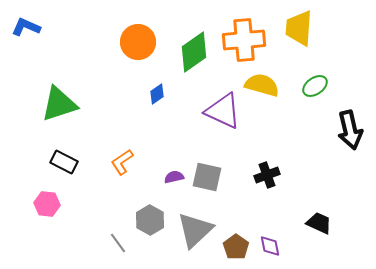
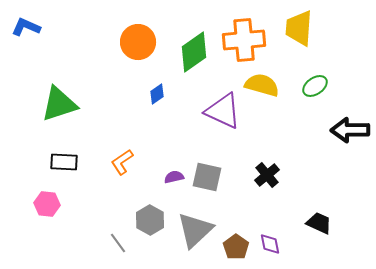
black arrow: rotated 102 degrees clockwise
black rectangle: rotated 24 degrees counterclockwise
black cross: rotated 20 degrees counterclockwise
purple diamond: moved 2 px up
